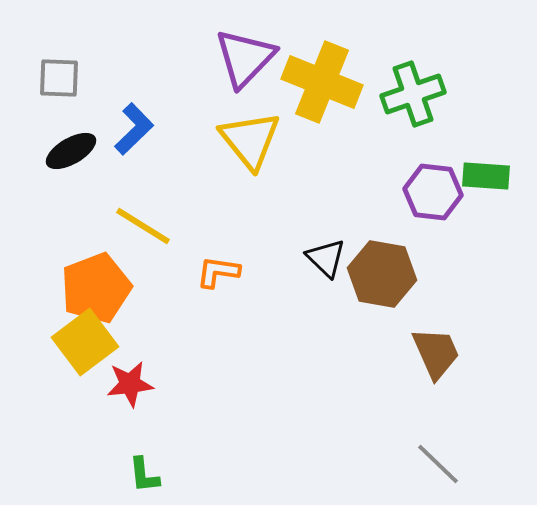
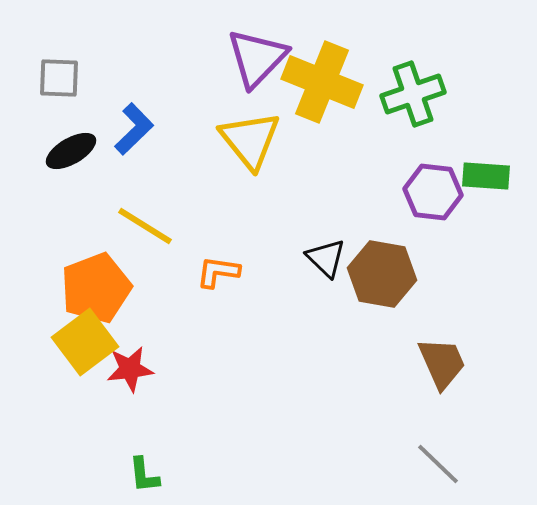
purple triangle: moved 12 px right
yellow line: moved 2 px right
brown trapezoid: moved 6 px right, 10 px down
red star: moved 15 px up
